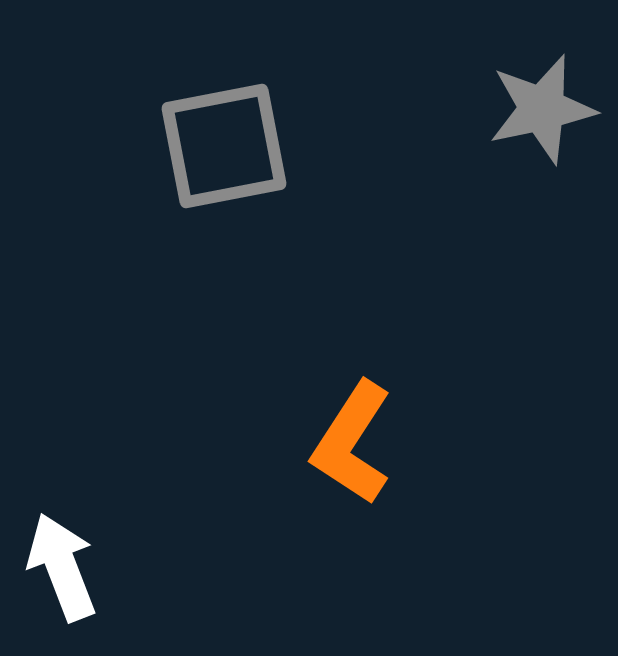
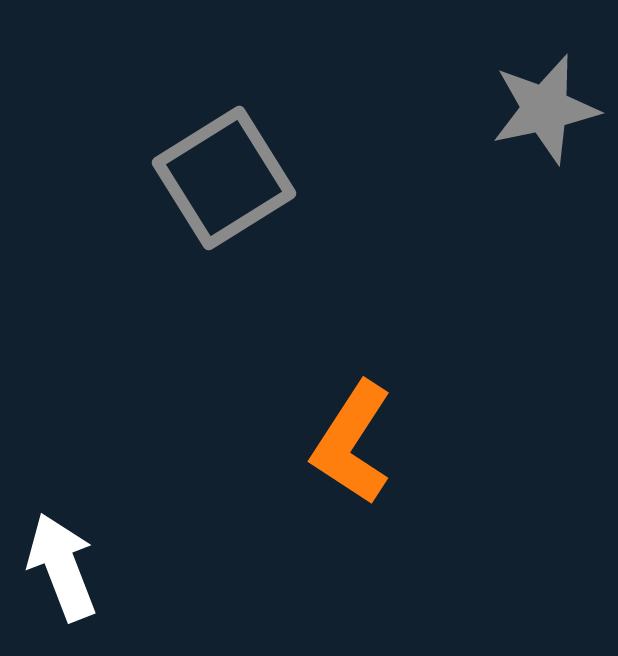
gray star: moved 3 px right
gray square: moved 32 px down; rotated 21 degrees counterclockwise
